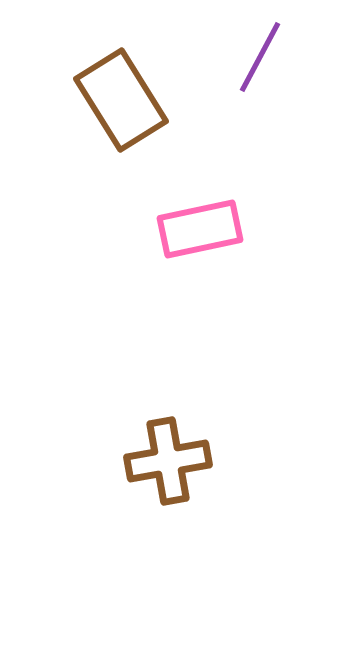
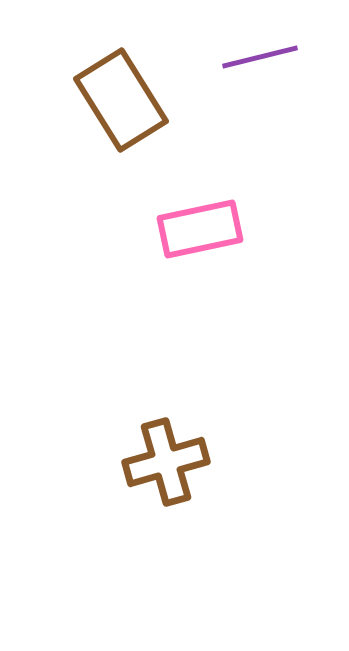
purple line: rotated 48 degrees clockwise
brown cross: moved 2 px left, 1 px down; rotated 6 degrees counterclockwise
